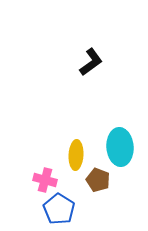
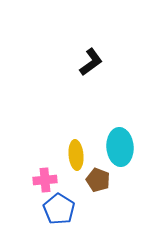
yellow ellipse: rotated 8 degrees counterclockwise
pink cross: rotated 20 degrees counterclockwise
